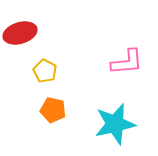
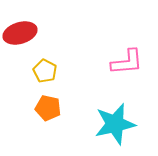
orange pentagon: moved 5 px left, 2 px up
